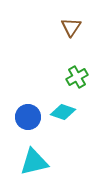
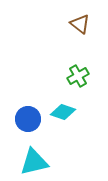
brown triangle: moved 9 px right, 3 px up; rotated 25 degrees counterclockwise
green cross: moved 1 px right, 1 px up
blue circle: moved 2 px down
